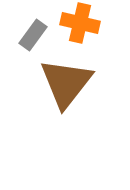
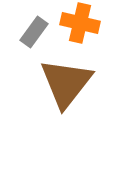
gray rectangle: moved 1 px right, 3 px up
